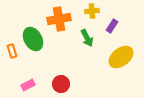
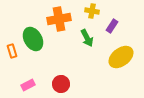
yellow cross: rotated 16 degrees clockwise
